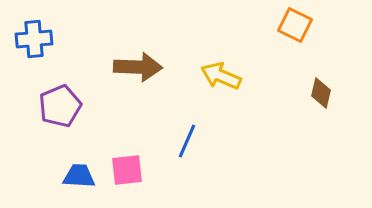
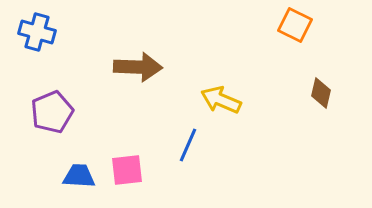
blue cross: moved 3 px right, 7 px up; rotated 21 degrees clockwise
yellow arrow: moved 24 px down
purple pentagon: moved 8 px left, 6 px down
blue line: moved 1 px right, 4 px down
